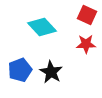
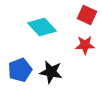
red star: moved 1 px left, 1 px down
black star: rotated 20 degrees counterclockwise
